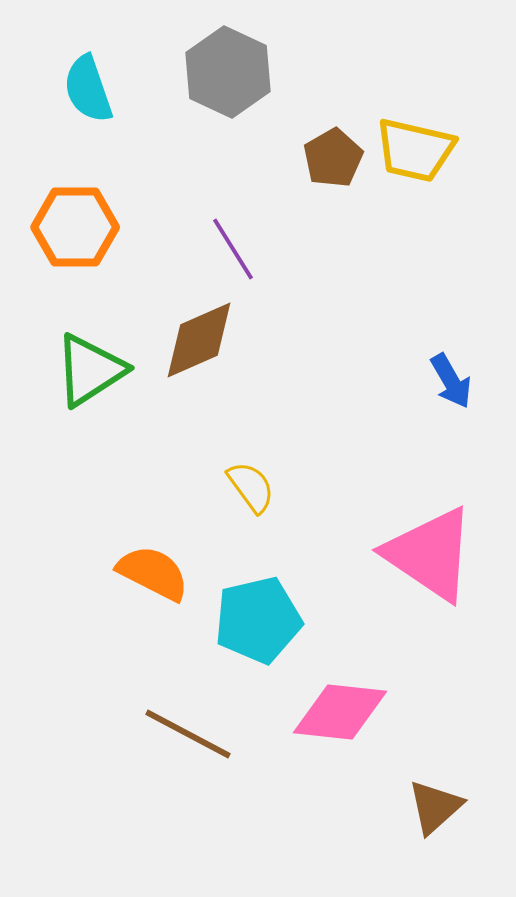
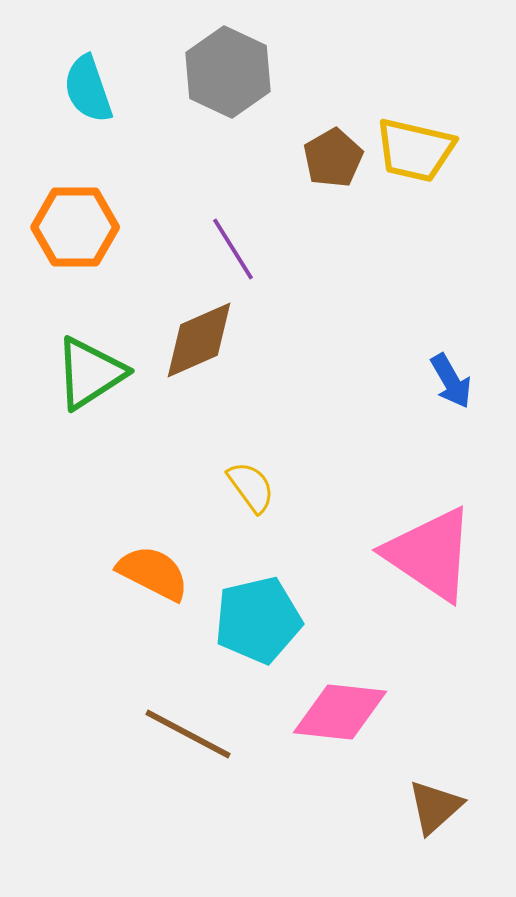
green triangle: moved 3 px down
